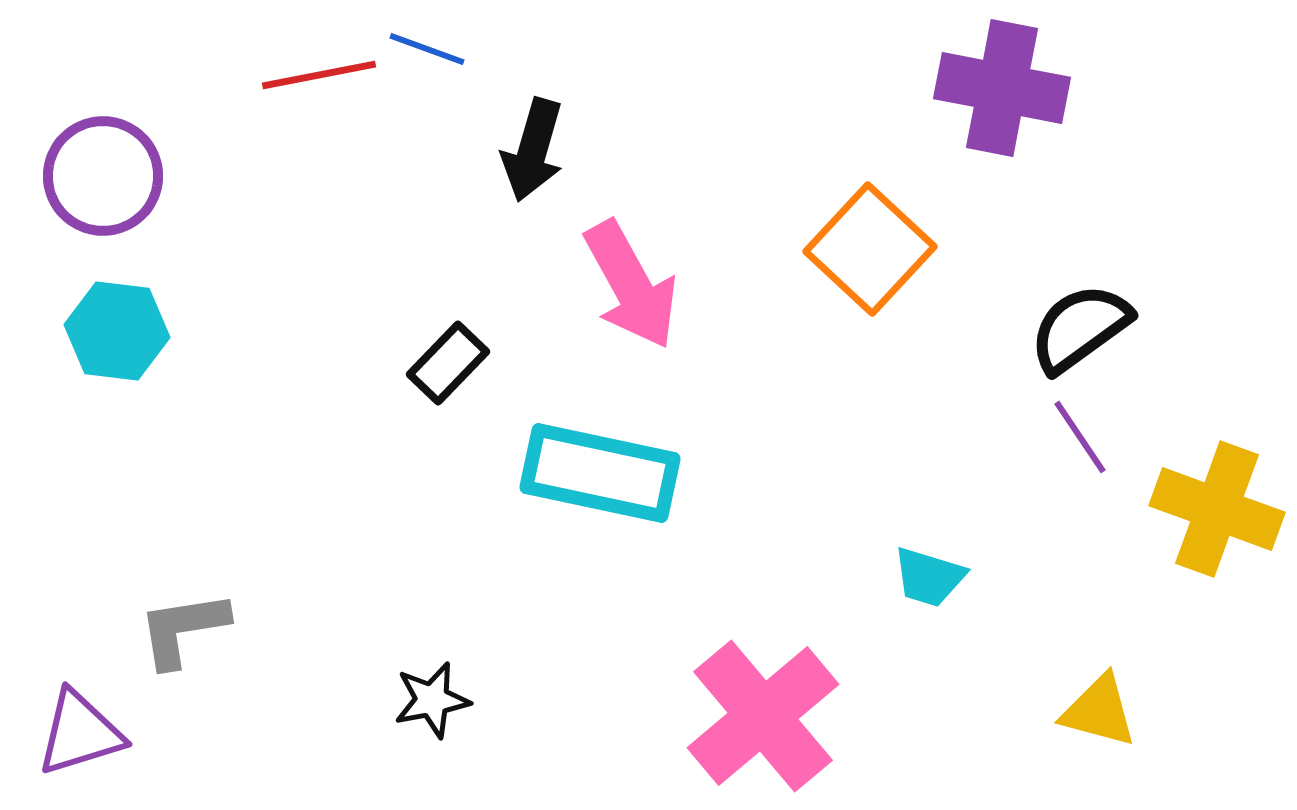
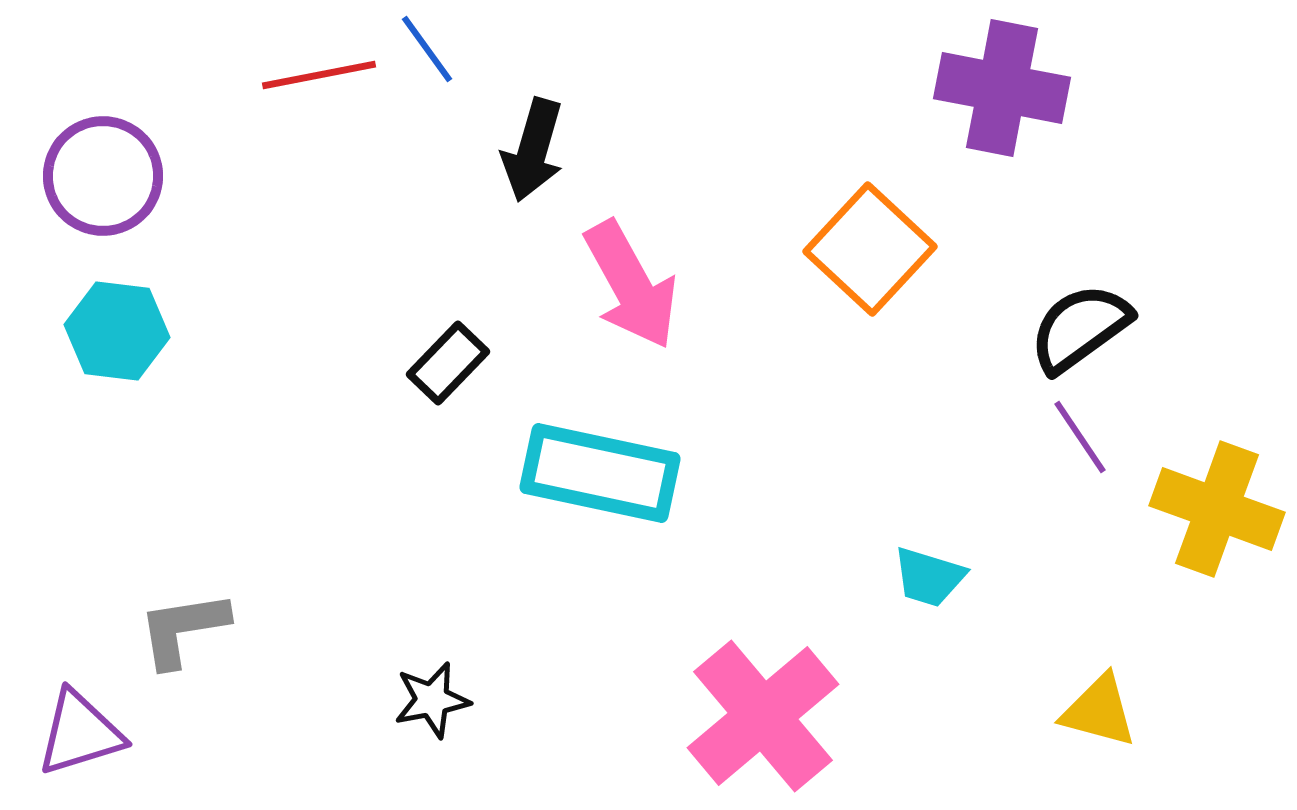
blue line: rotated 34 degrees clockwise
